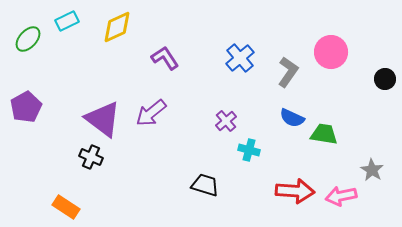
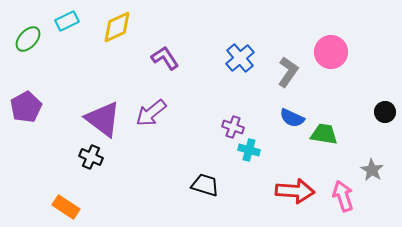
black circle: moved 33 px down
purple cross: moved 7 px right, 6 px down; rotated 30 degrees counterclockwise
pink arrow: moved 2 px right; rotated 84 degrees clockwise
